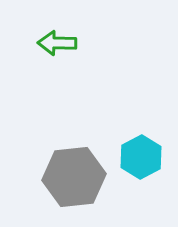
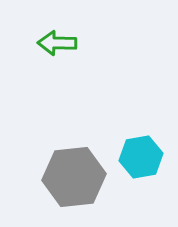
cyan hexagon: rotated 18 degrees clockwise
